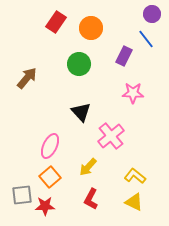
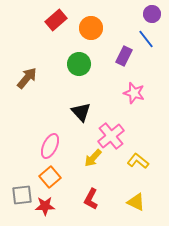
red rectangle: moved 2 px up; rotated 15 degrees clockwise
pink star: moved 1 px right; rotated 15 degrees clockwise
yellow arrow: moved 5 px right, 9 px up
yellow L-shape: moved 3 px right, 15 px up
yellow triangle: moved 2 px right
